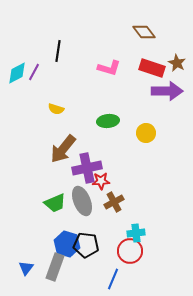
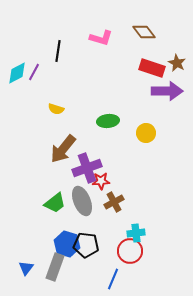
pink L-shape: moved 8 px left, 30 px up
purple cross: rotated 8 degrees counterclockwise
green trapezoid: rotated 15 degrees counterclockwise
